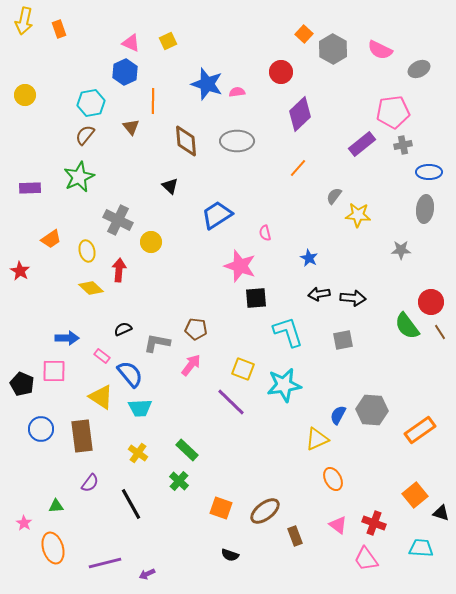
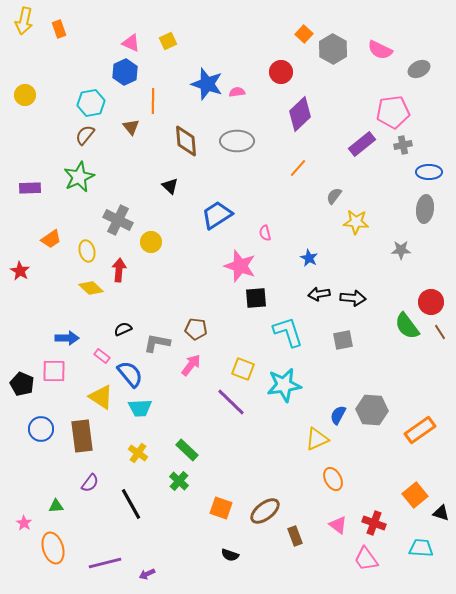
yellow star at (358, 215): moved 2 px left, 7 px down
